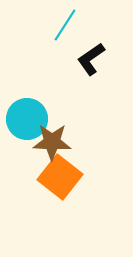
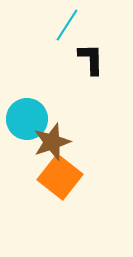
cyan line: moved 2 px right
black L-shape: rotated 124 degrees clockwise
brown star: rotated 21 degrees counterclockwise
